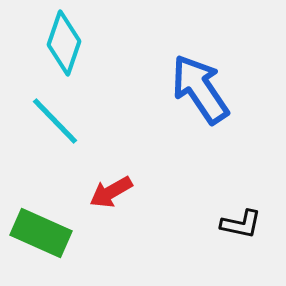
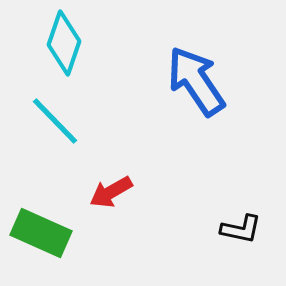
blue arrow: moved 4 px left, 8 px up
black L-shape: moved 5 px down
